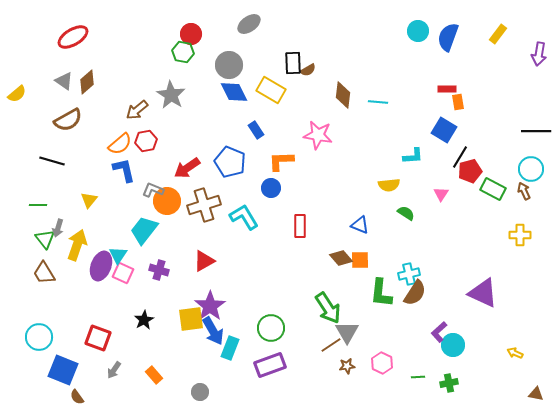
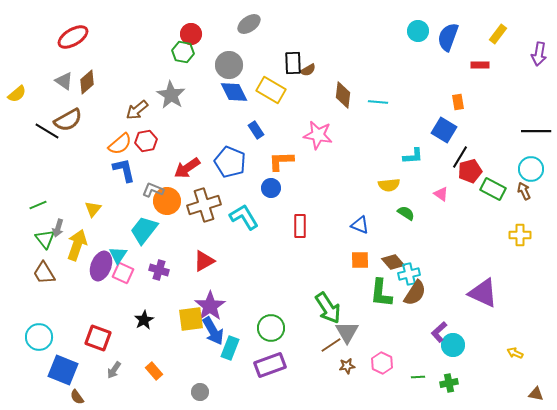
red rectangle at (447, 89): moved 33 px right, 24 px up
black line at (52, 161): moved 5 px left, 30 px up; rotated 15 degrees clockwise
pink triangle at (441, 194): rotated 28 degrees counterclockwise
yellow triangle at (89, 200): moved 4 px right, 9 px down
green line at (38, 205): rotated 24 degrees counterclockwise
brown diamond at (341, 258): moved 52 px right, 4 px down
orange rectangle at (154, 375): moved 4 px up
